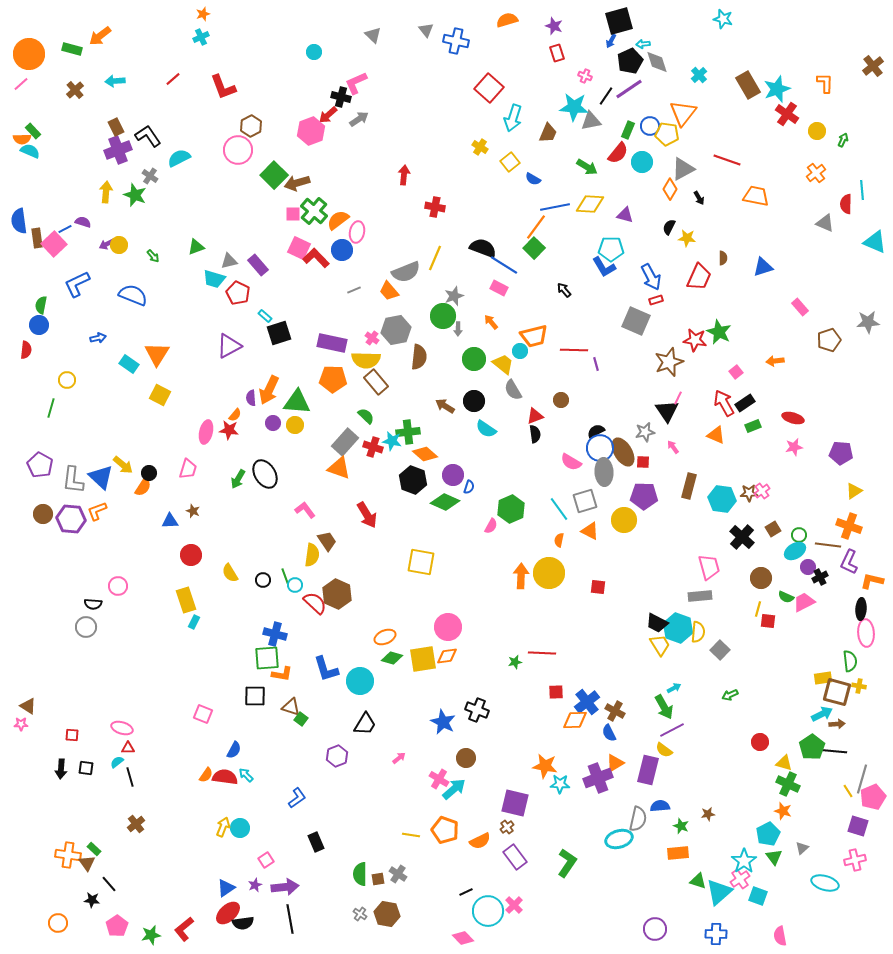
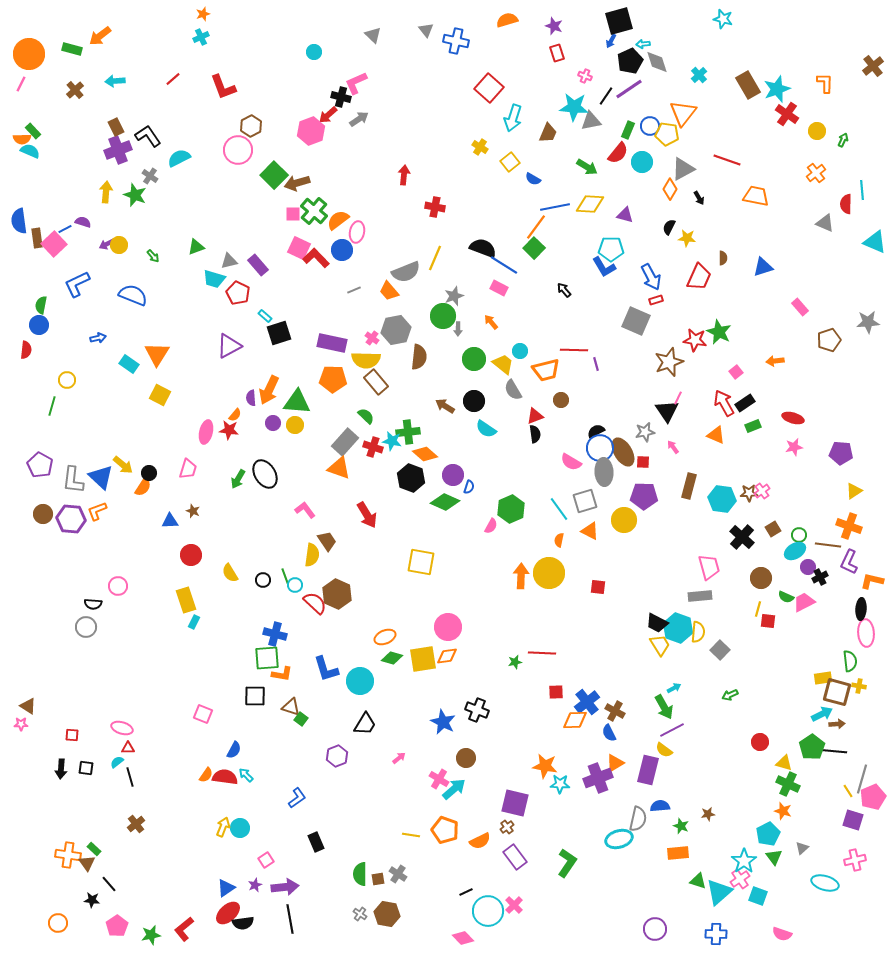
pink line at (21, 84): rotated 21 degrees counterclockwise
orange trapezoid at (534, 336): moved 12 px right, 34 px down
green line at (51, 408): moved 1 px right, 2 px up
black hexagon at (413, 480): moved 2 px left, 2 px up
purple square at (858, 826): moved 5 px left, 6 px up
pink semicircle at (780, 936): moved 2 px right, 2 px up; rotated 60 degrees counterclockwise
